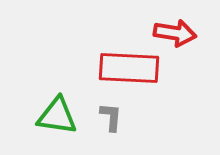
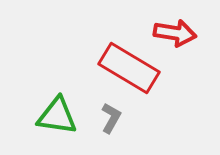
red rectangle: rotated 28 degrees clockwise
gray L-shape: moved 1 px down; rotated 24 degrees clockwise
